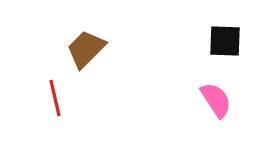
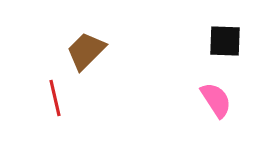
brown trapezoid: moved 2 px down
